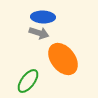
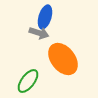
blue ellipse: moved 2 px right; rotated 75 degrees counterclockwise
